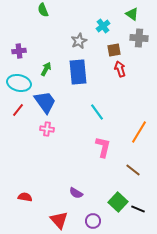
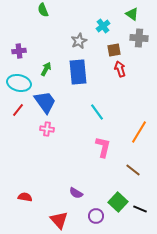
black line: moved 2 px right
purple circle: moved 3 px right, 5 px up
